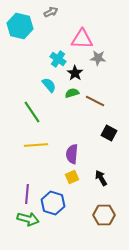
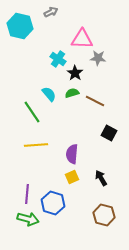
cyan semicircle: moved 9 px down
brown hexagon: rotated 15 degrees clockwise
